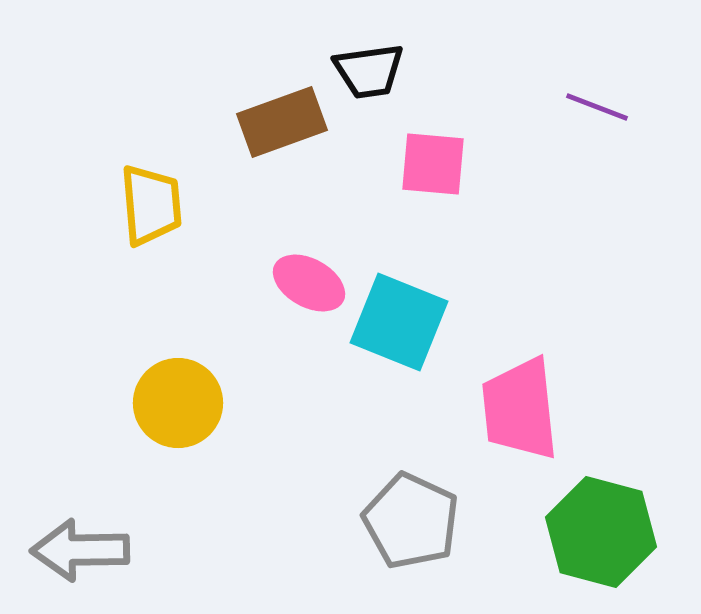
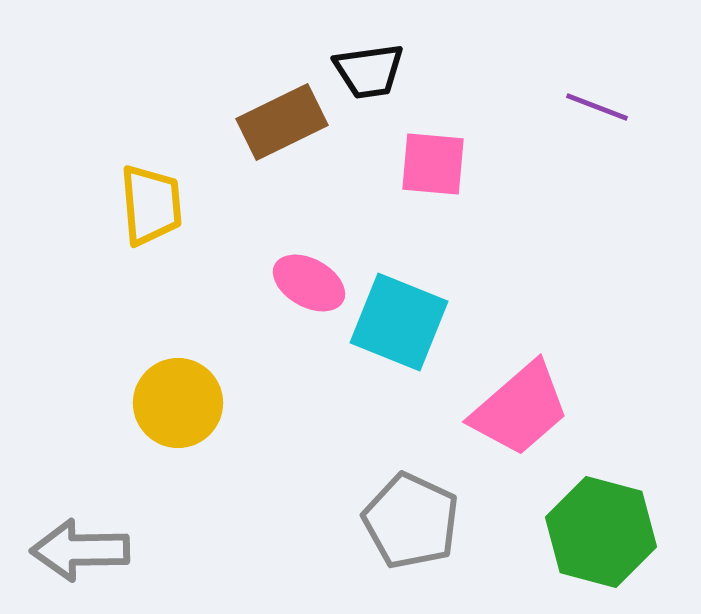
brown rectangle: rotated 6 degrees counterclockwise
pink trapezoid: rotated 125 degrees counterclockwise
